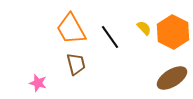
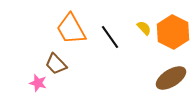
brown trapezoid: moved 20 px left; rotated 150 degrees clockwise
brown ellipse: moved 1 px left
